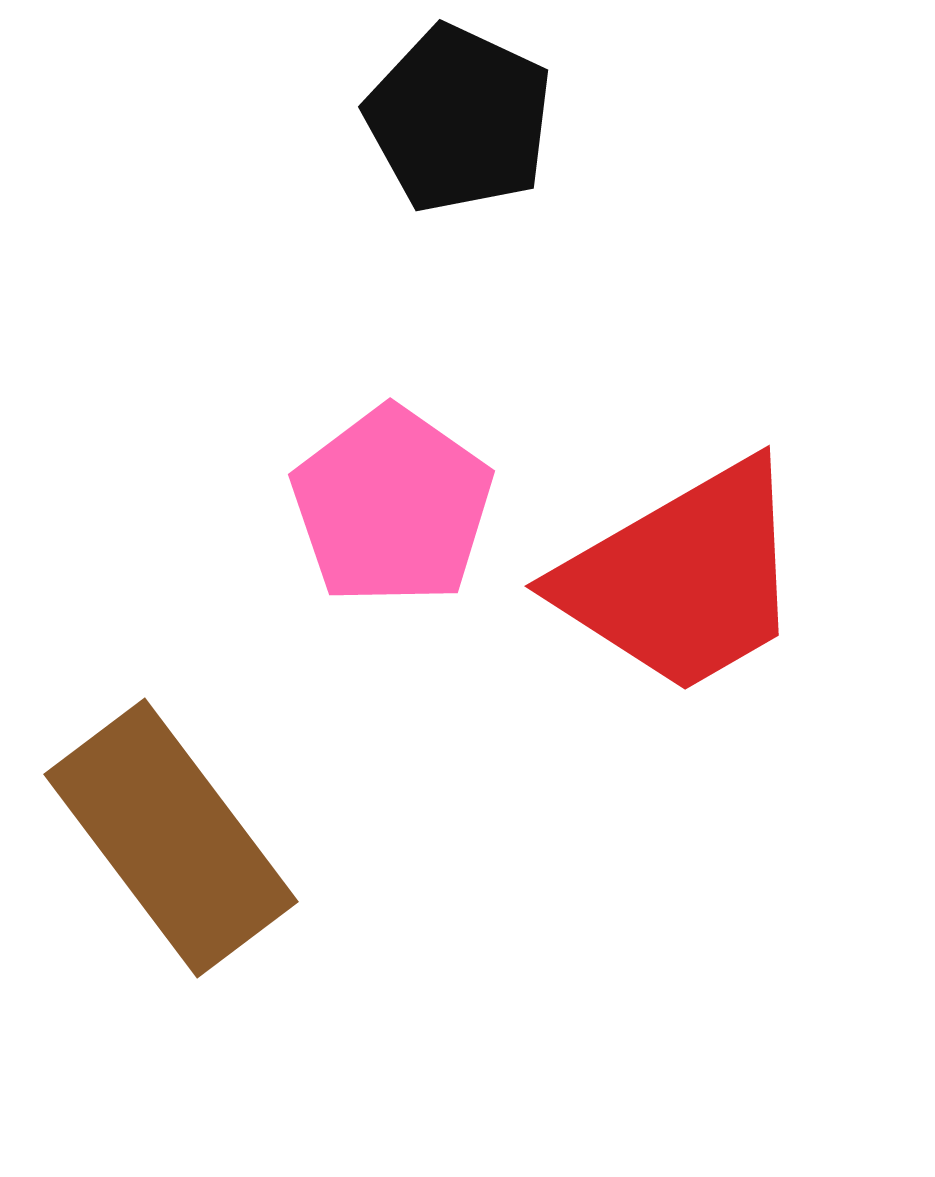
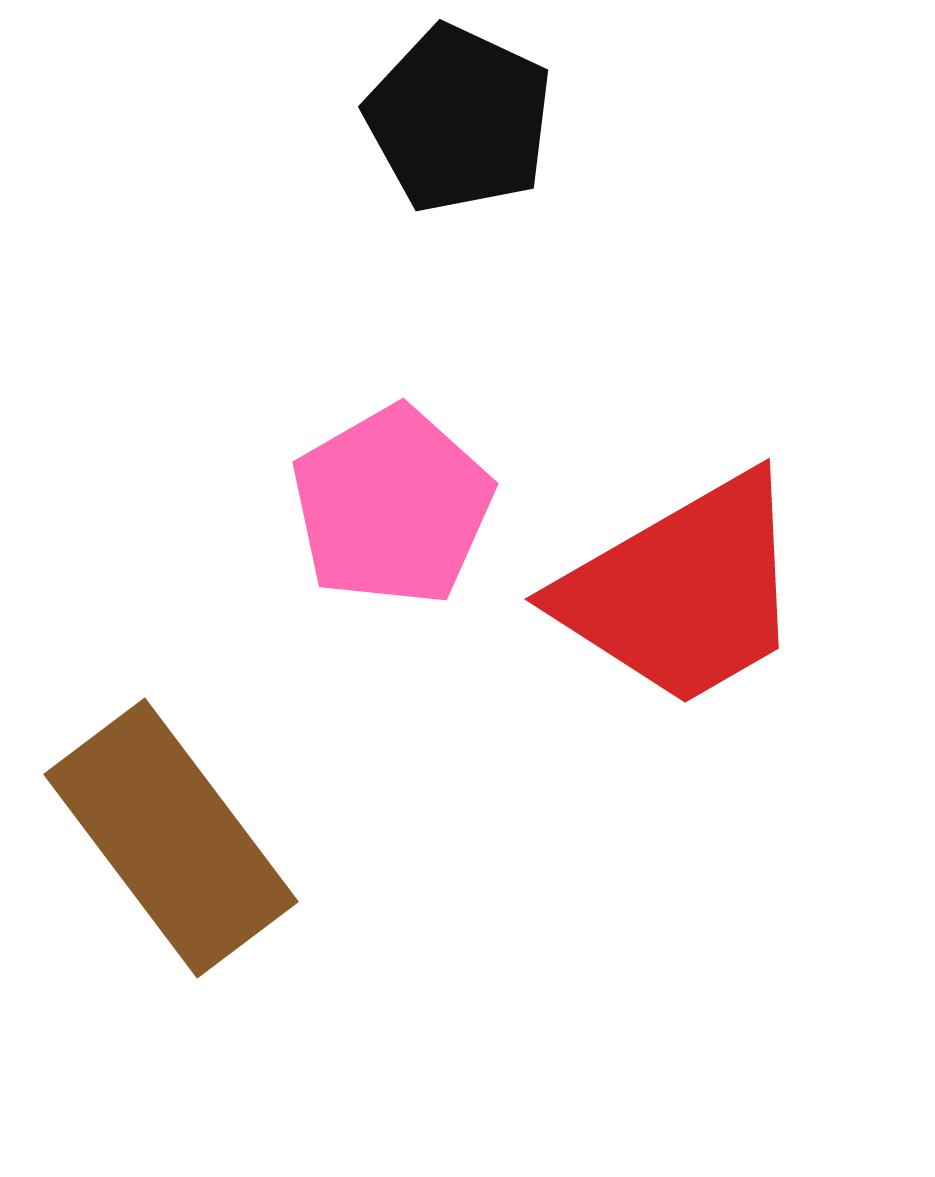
pink pentagon: rotated 7 degrees clockwise
red trapezoid: moved 13 px down
